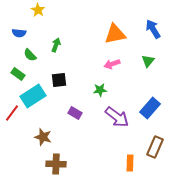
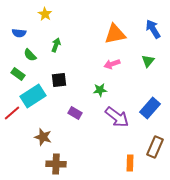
yellow star: moved 7 px right, 4 px down
red line: rotated 12 degrees clockwise
